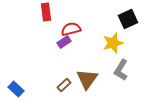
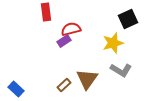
purple rectangle: moved 1 px up
gray L-shape: rotated 90 degrees counterclockwise
